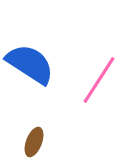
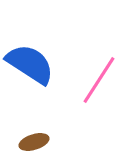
brown ellipse: rotated 52 degrees clockwise
